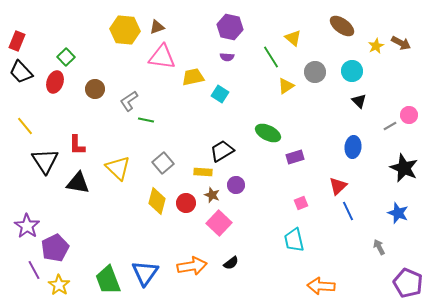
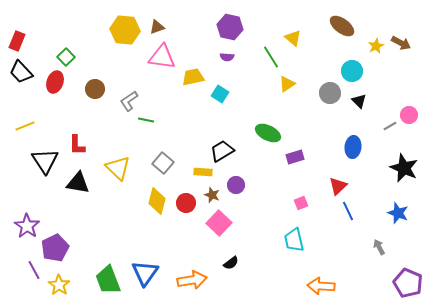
gray circle at (315, 72): moved 15 px right, 21 px down
yellow triangle at (286, 86): moved 1 px right, 2 px up
yellow line at (25, 126): rotated 72 degrees counterclockwise
gray square at (163, 163): rotated 10 degrees counterclockwise
orange arrow at (192, 266): moved 14 px down
